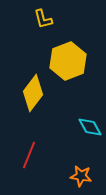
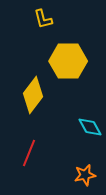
yellow hexagon: rotated 21 degrees clockwise
yellow diamond: moved 2 px down
red line: moved 2 px up
orange star: moved 4 px right, 1 px up; rotated 20 degrees counterclockwise
